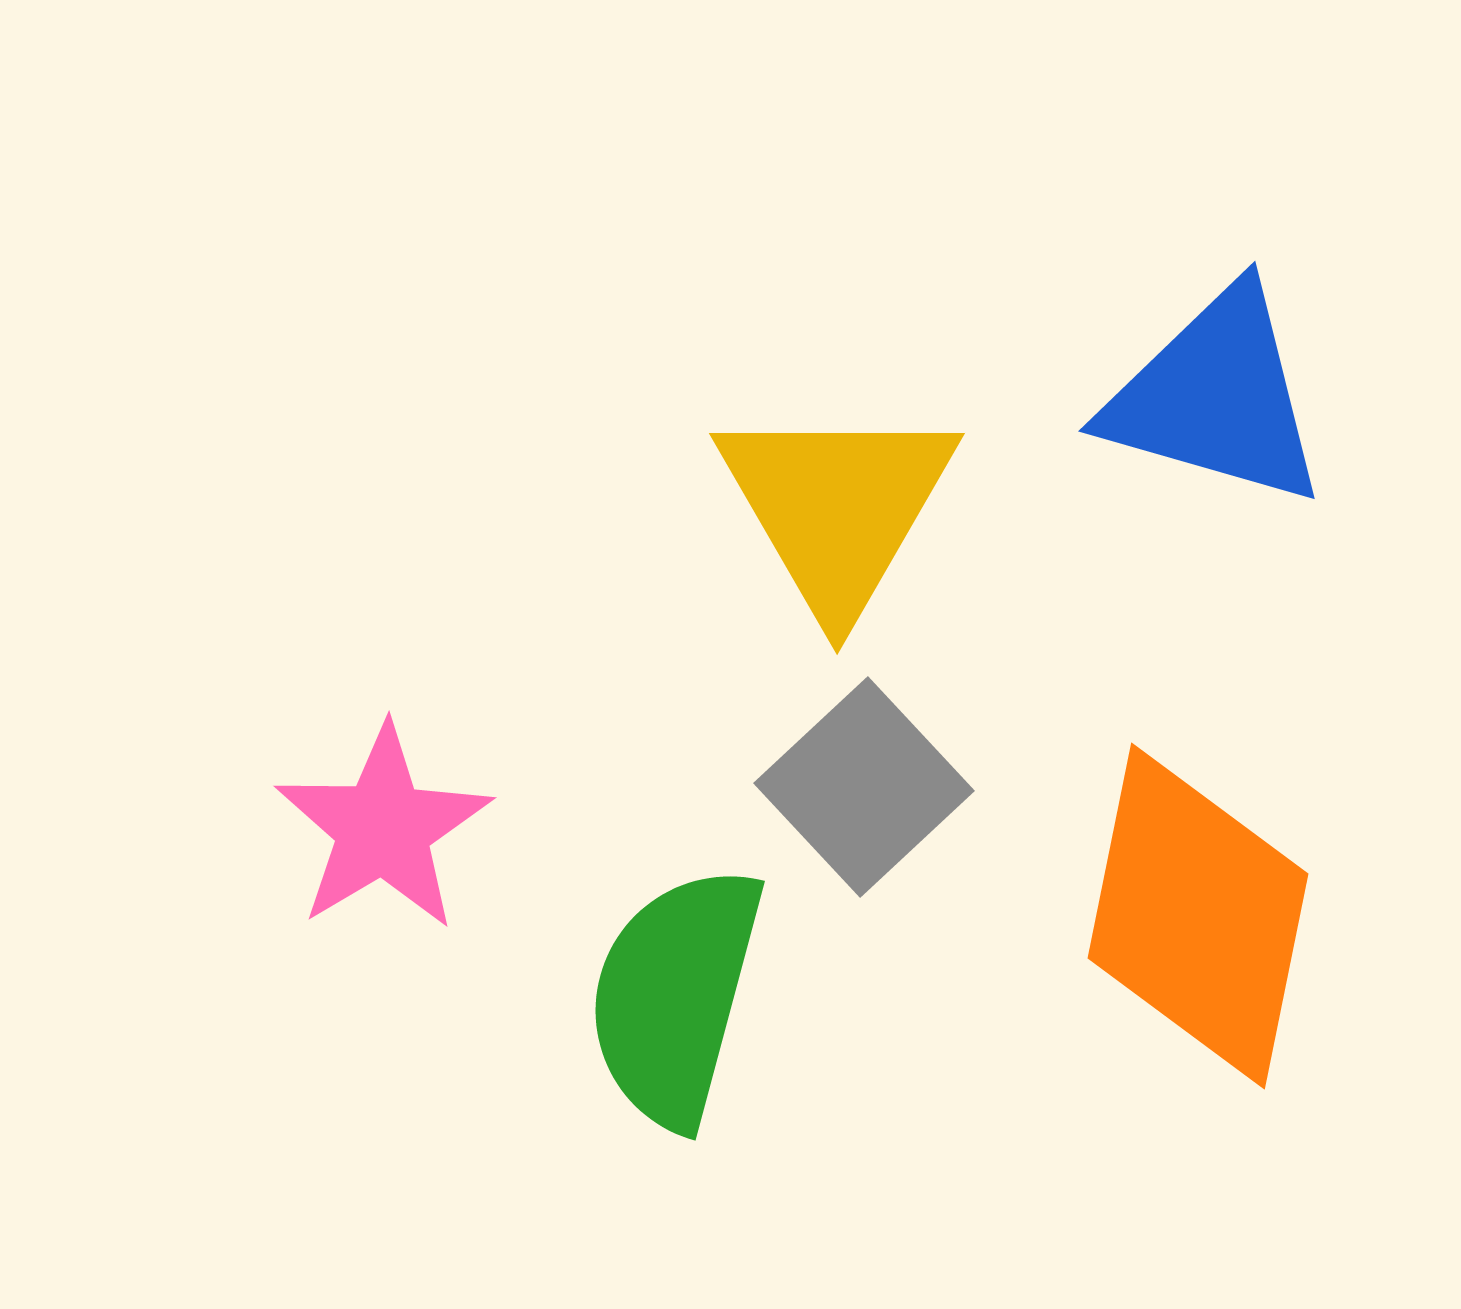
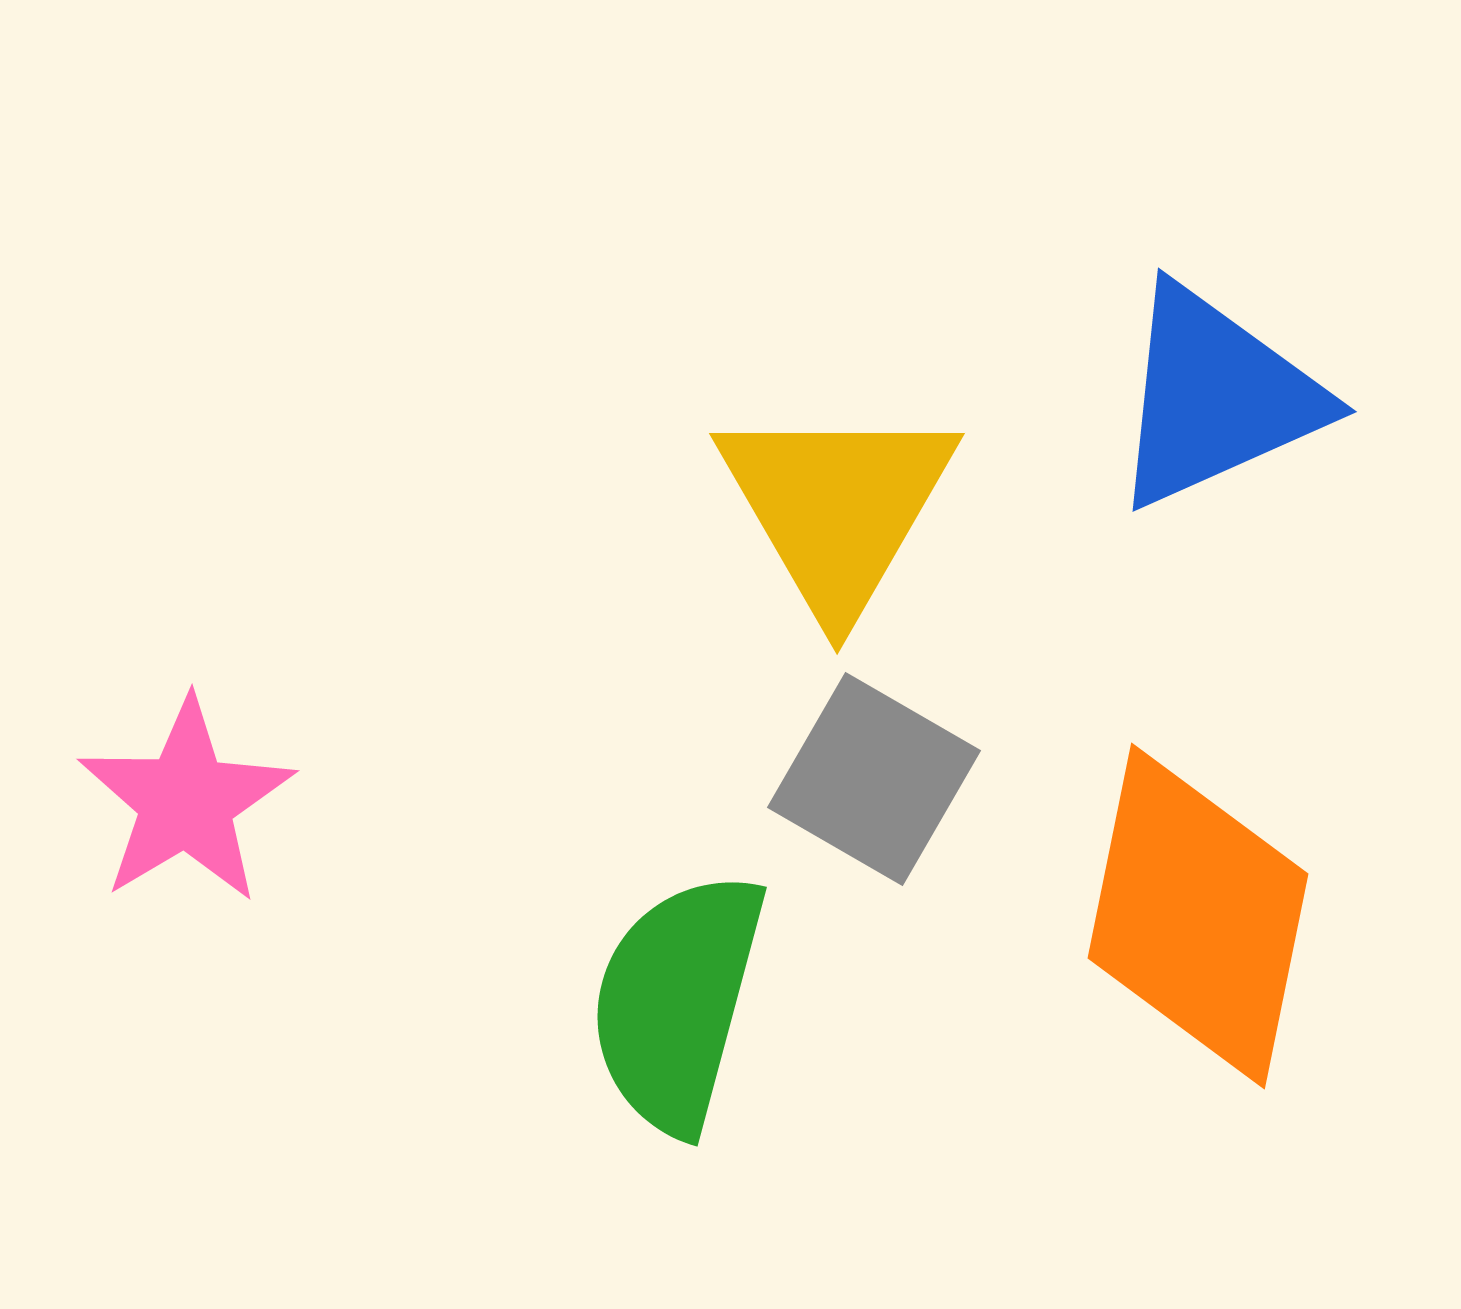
blue triangle: rotated 40 degrees counterclockwise
gray square: moved 10 px right, 8 px up; rotated 17 degrees counterclockwise
pink star: moved 197 px left, 27 px up
green semicircle: moved 2 px right, 6 px down
